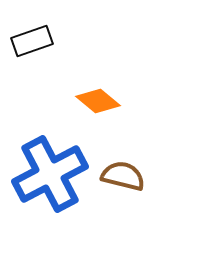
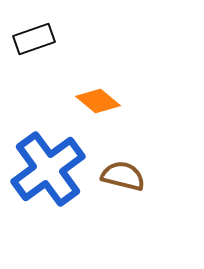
black rectangle: moved 2 px right, 2 px up
blue cross: moved 2 px left, 5 px up; rotated 8 degrees counterclockwise
